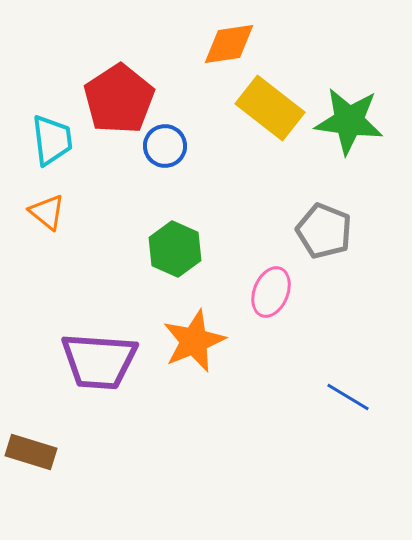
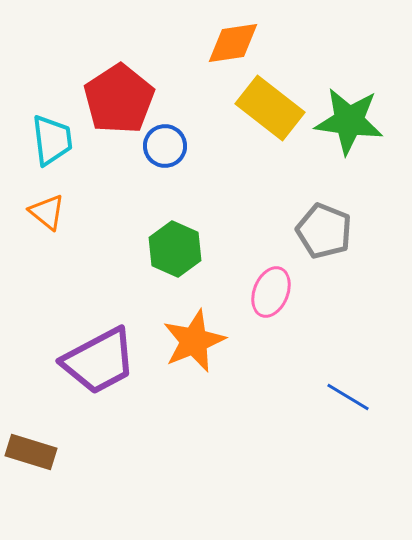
orange diamond: moved 4 px right, 1 px up
purple trapezoid: rotated 32 degrees counterclockwise
